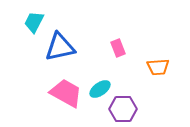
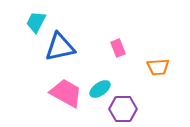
cyan trapezoid: moved 2 px right
